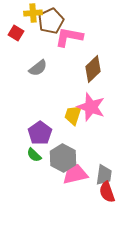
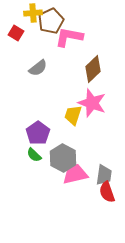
pink star: moved 1 px right, 4 px up
purple pentagon: moved 2 px left
